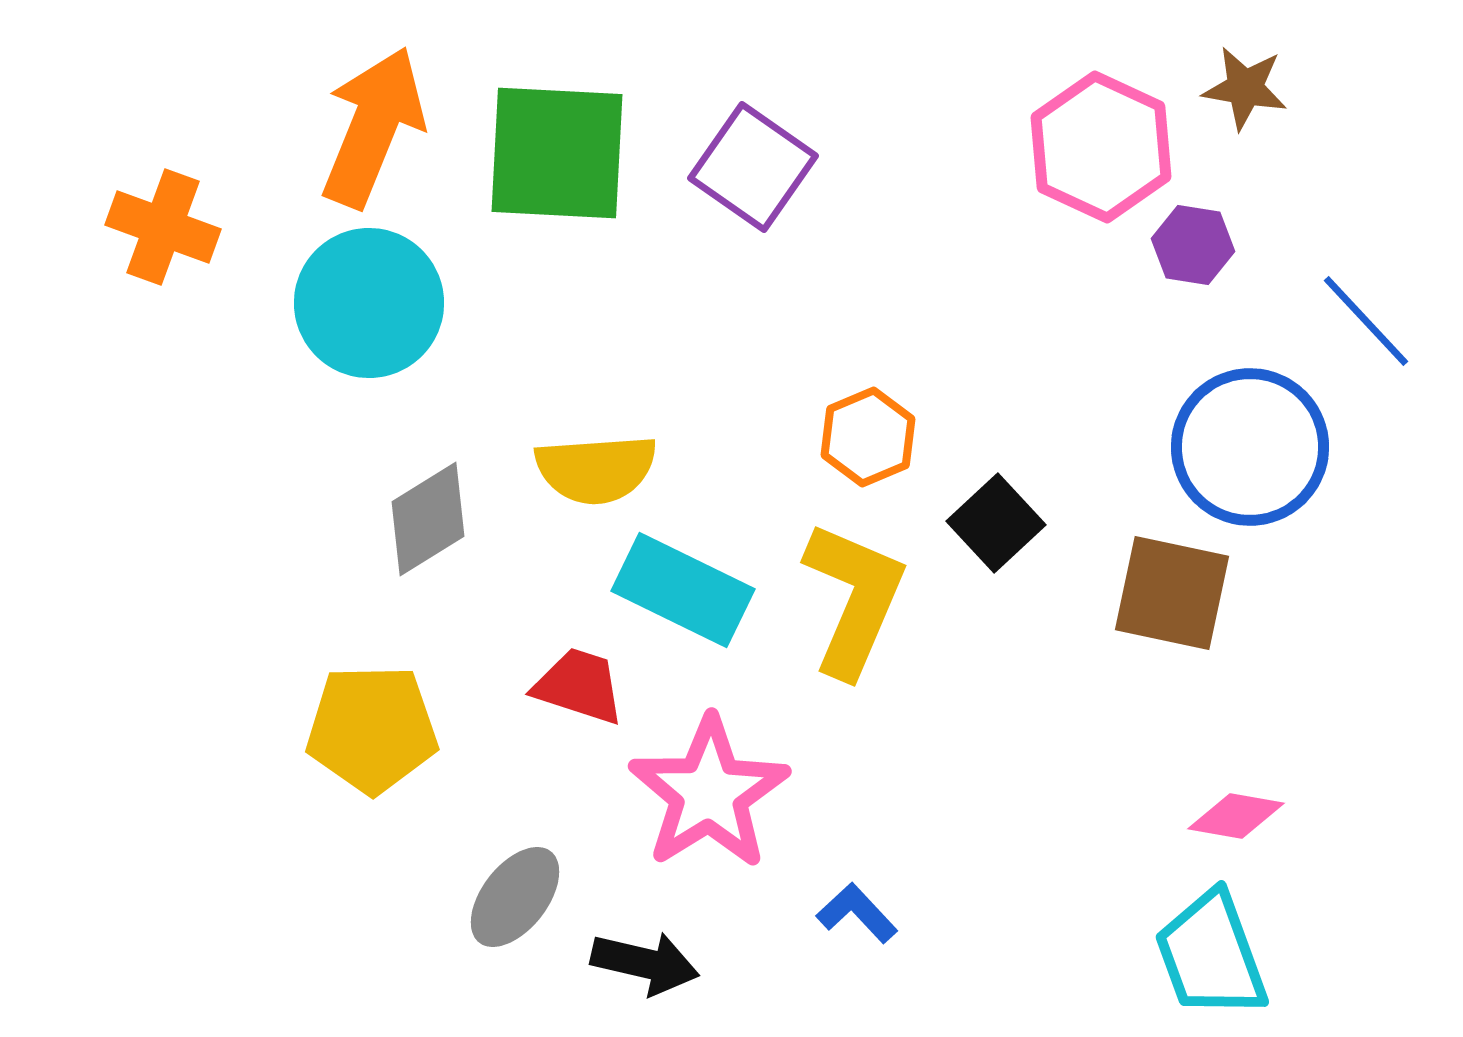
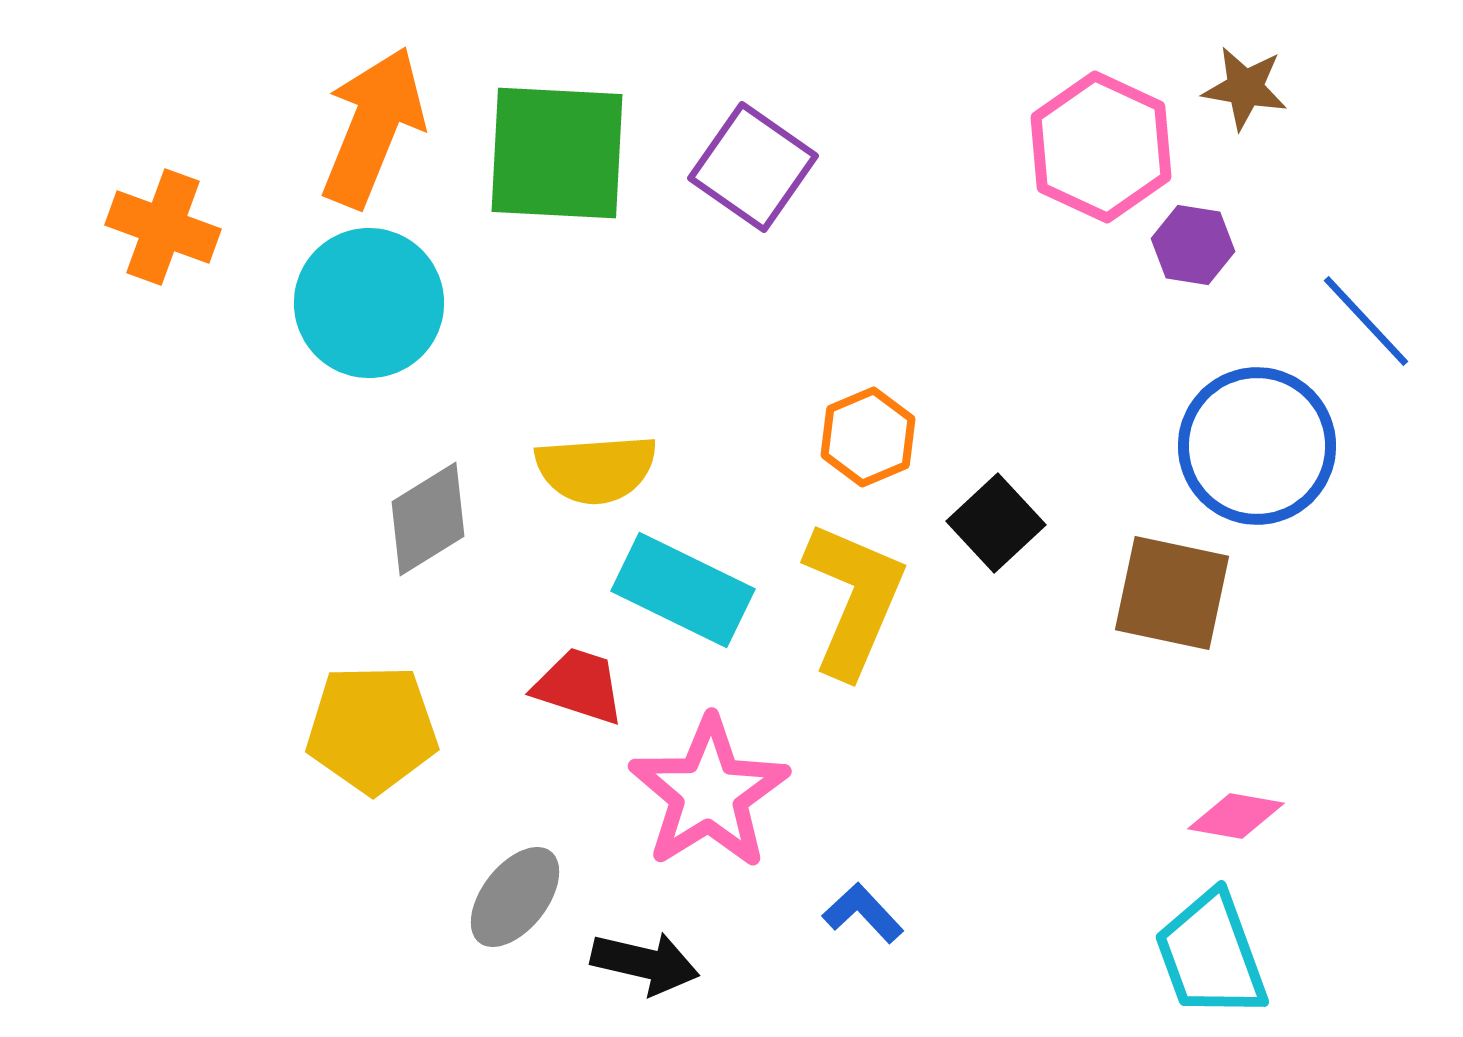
blue circle: moved 7 px right, 1 px up
blue L-shape: moved 6 px right
